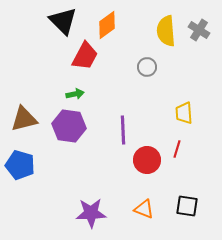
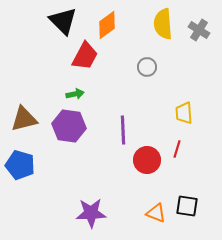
yellow semicircle: moved 3 px left, 7 px up
orange triangle: moved 12 px right, 4 px down
